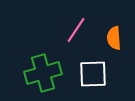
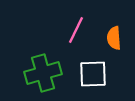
pink line: rotated 8 degrees counterclockwise
